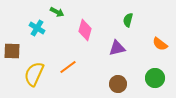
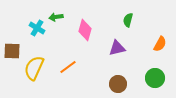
green arrow: moved 1 px left, 5 px down; rotated 144 degrees clockwise
orange semicircle: rotated 98 degrees counterclockwise
yellow semicircle: moved 6 px up
